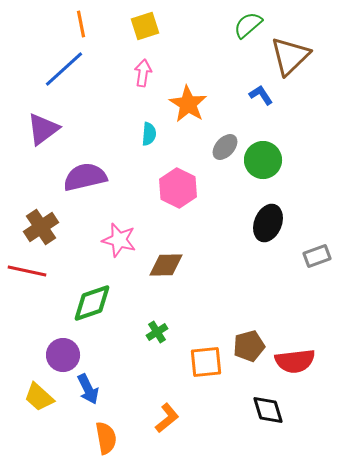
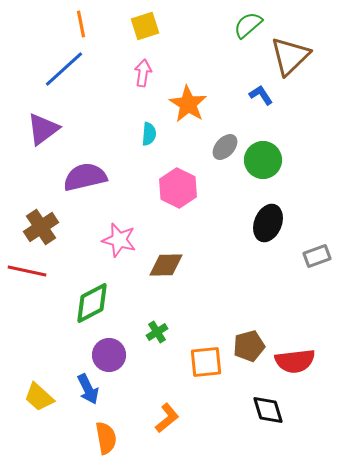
green diamond: rotated 9 degrees counterclockwise
purple circle: moved 46 px right
